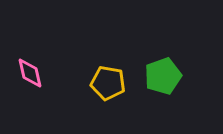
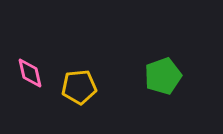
yellow pentagon: moved 29 px left, 4 px down; rotated 16 degrees counterclockwise
